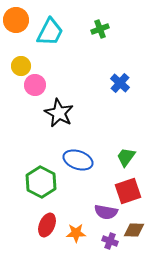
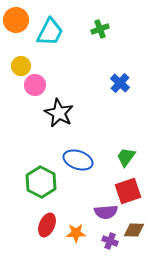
purple semicircle: rotated 15 degrees counterclockwise
